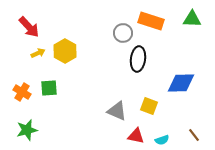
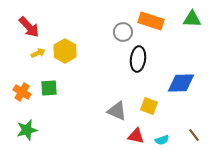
gray circle: moved 1 px up
